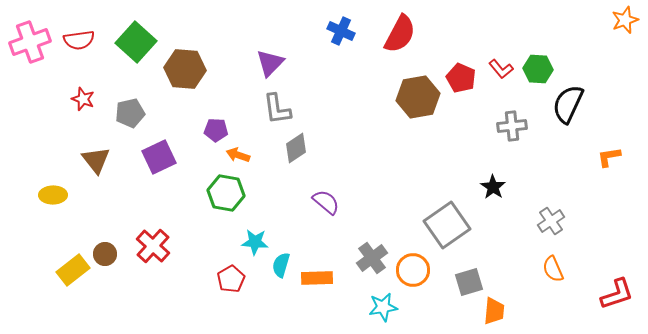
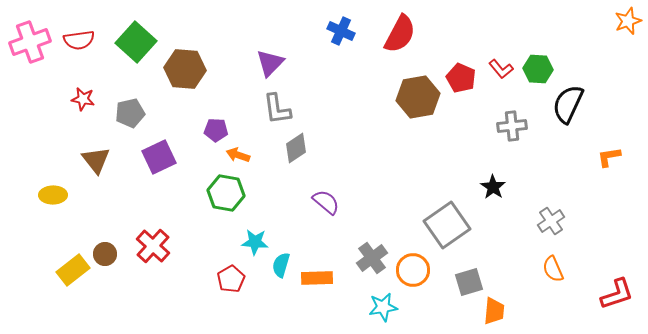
orange star at (625, 20): moved 3 px right, 1 px down
red star at (83, 99): rotated 10 degrees counterclockwise
